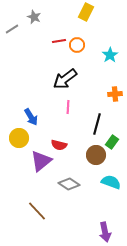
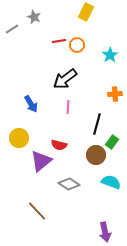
blue arrow: moved 13 px up
